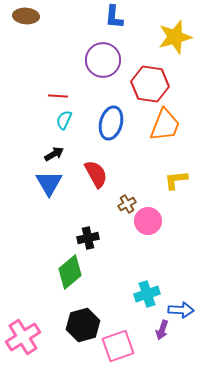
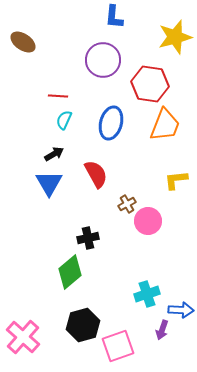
brown ellipse: moved 3 px left, 26 px down; rotated 30 degrees clockwise
pink cross: rotated 16 degrees counterclockwise
